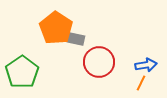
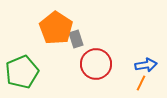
gray rectangle: rotated 60 degrees clockwise
red circle: moved 3 px left, 2 px down
green pentagon: rotated 12 degrees clockwise
